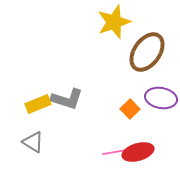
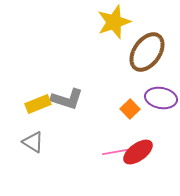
red ellipse: rotated 20 degrees counterclockwise
